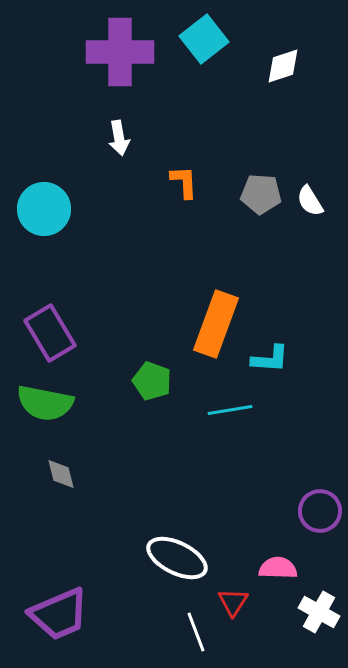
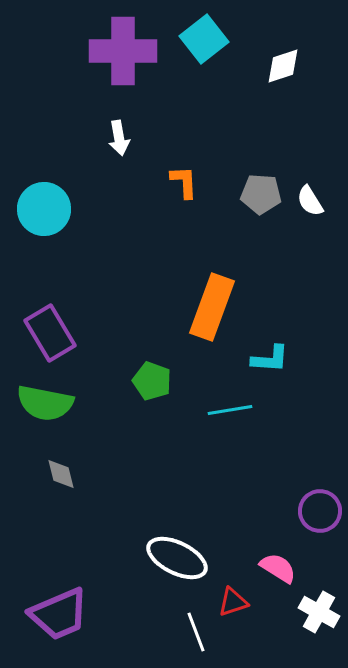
purple cross: moved 3 px right, 1 px up
orange rectangle: moved 4 px left, 17 px up
pink semicircle: rotated 30 degrees clockwise
red triangle: rotated 40 degrees clockwise
